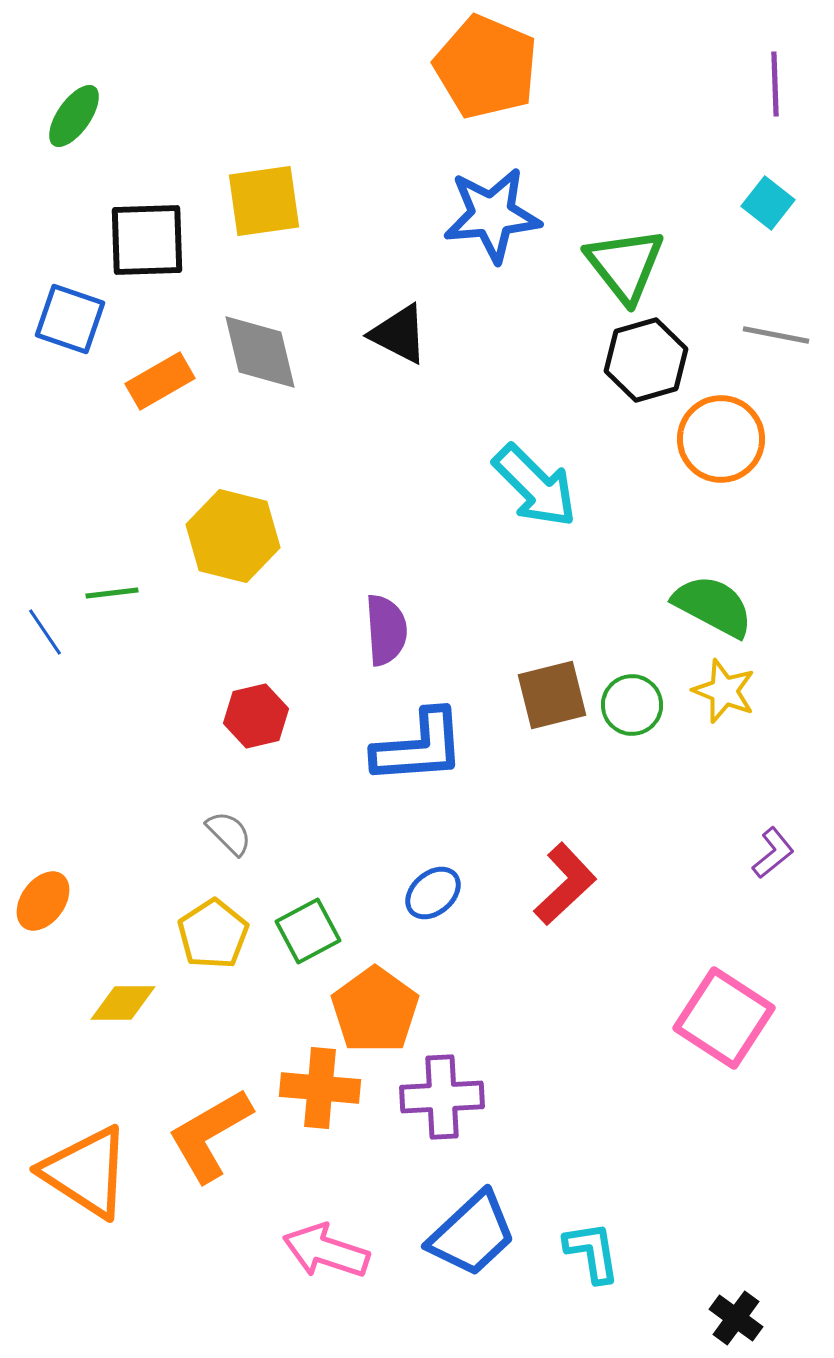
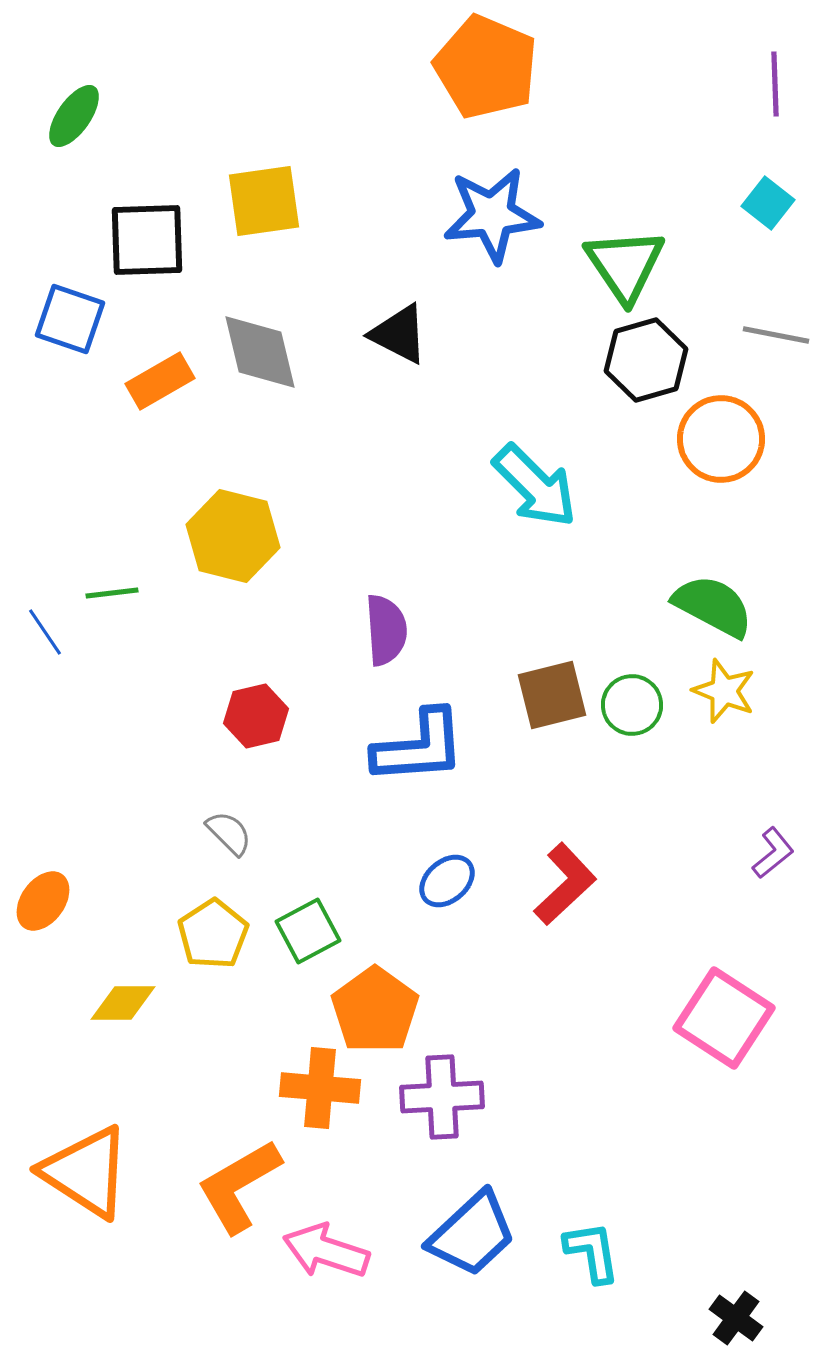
green triangle at (625, 265): rotated 4 degrees clockwise
blue ellipse at (433, 893): moved 14 px right, 12 px up
orange L-shape at (210, 1135): moved 29 px right, 51 px down
